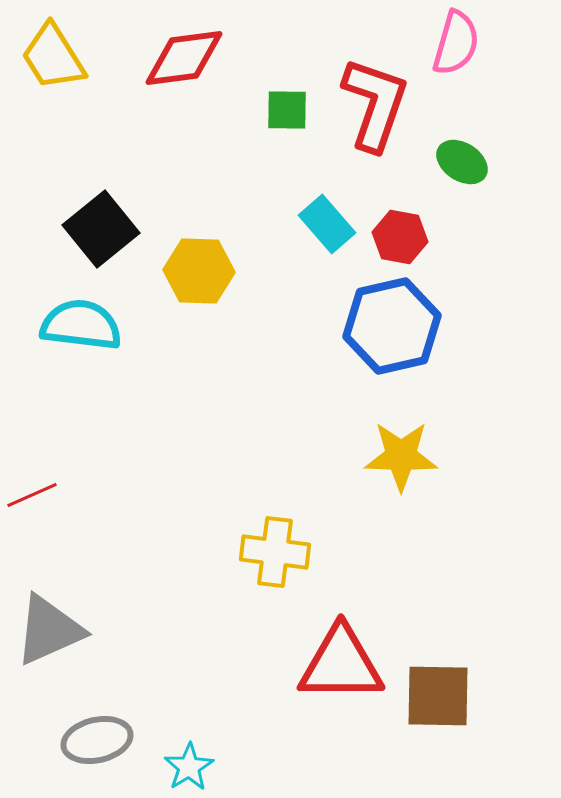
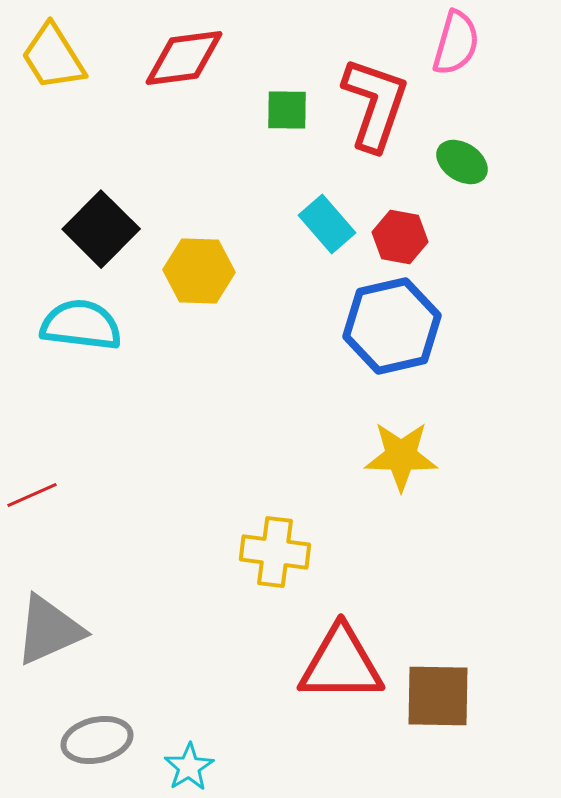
black square: rotated 6 degrees counterclockwise
